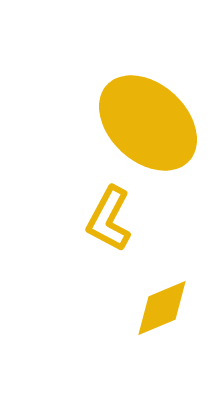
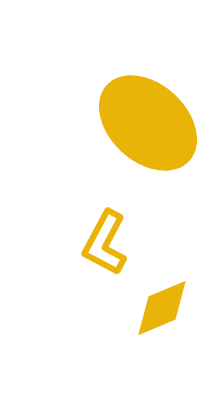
yellow L-shape: moved 4 px left, 24 px down
